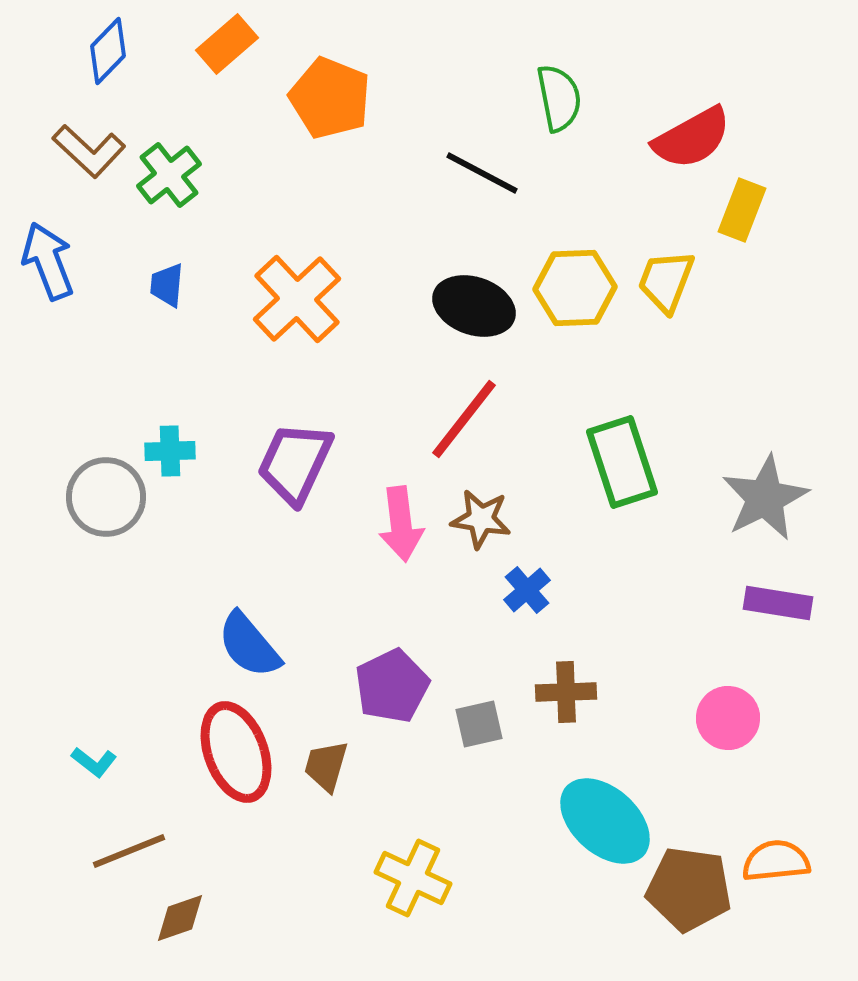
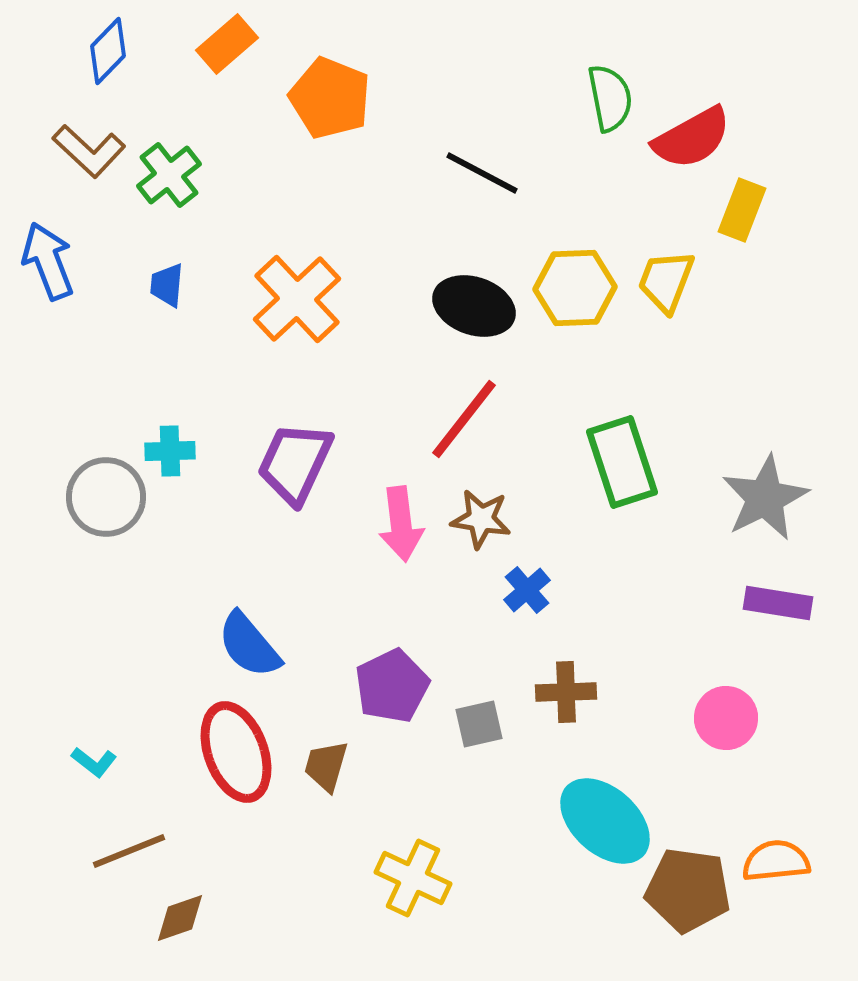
green semicircle: moved 51 px right
pink circle: moved 2 px left
brown pentagon: moved 1 px left, 1 px down
